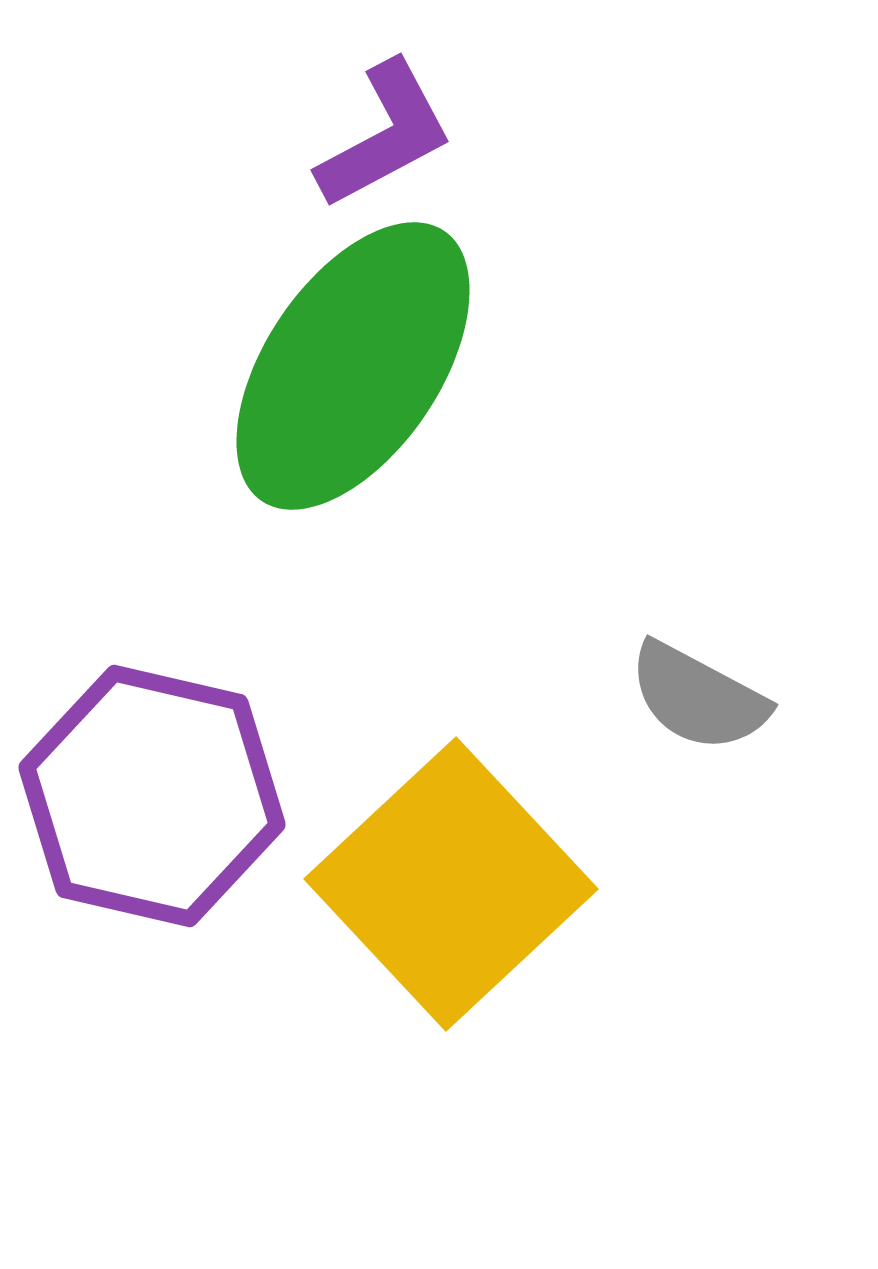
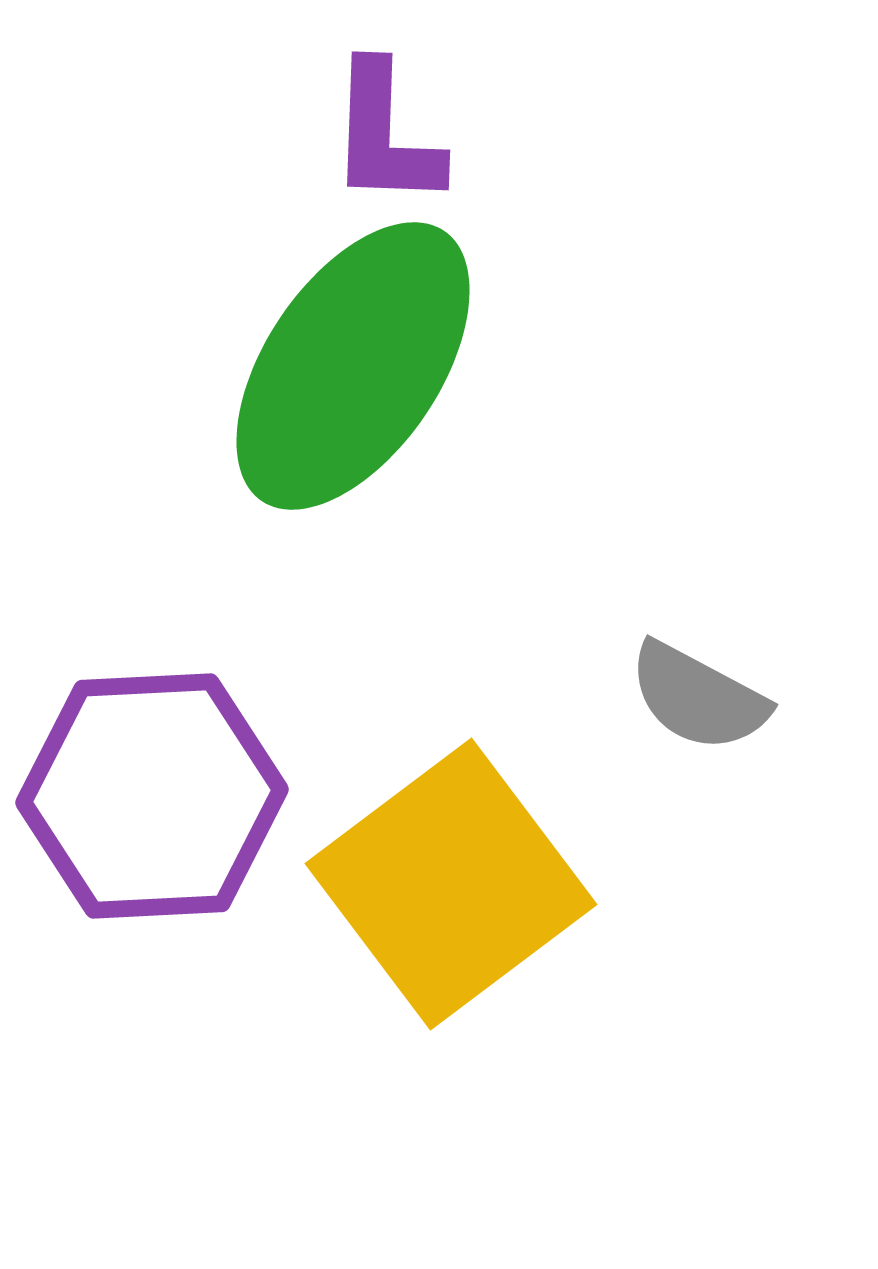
purple L-shape: rotated 120 degrees clockwise
purple hexagon: rotated 16 degrees counterclockwise
yellow square: rotated 6 degrees clockwise
